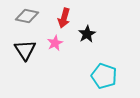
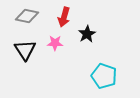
red arrow: moved 1 px up
pink star: rotated 28 degrees clockwise
